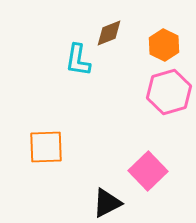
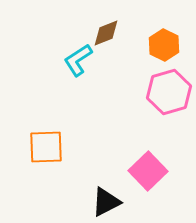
brown diamond: moved 3 px left
cyan L-shape: rotated 48 degrees clockwise
black triangle: moved 1 px left, 1 px up
